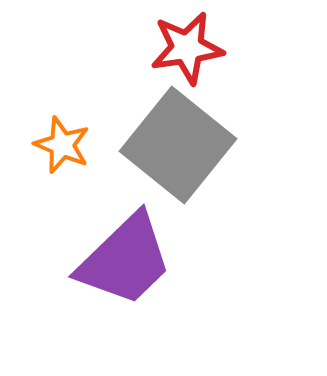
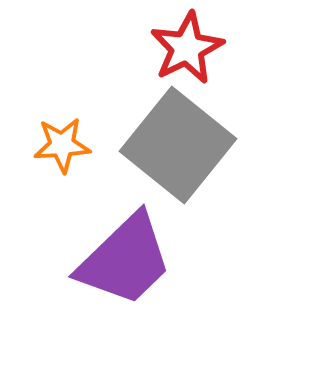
red star: rotated 18 degrees counterclockwise
orange star: rotated 26 degrees counterclockwise
